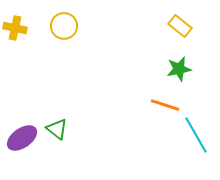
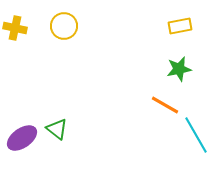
yellow rectangle: rotated 50 degrees counterclockwise
orange line: rotated 12 degrees clockwise
